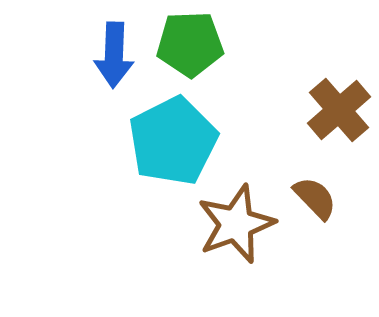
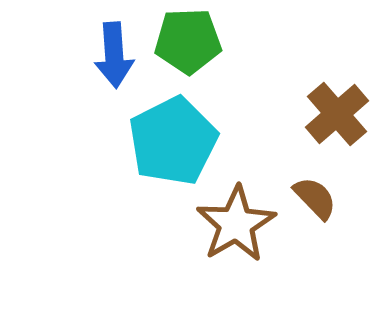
green pentagon: moved 2 px left, 3 px up
blue arrow: rotated 6 degrees counterclockwise
brown cross: moved 2 px left, 4 px down
brown star: rotated 10 degrees counterclockwise
